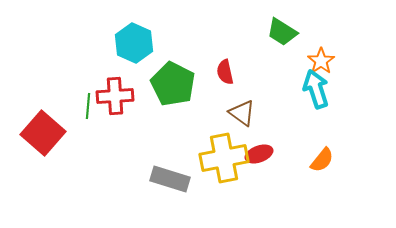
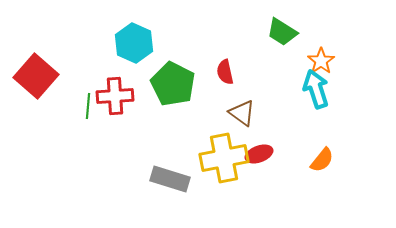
red square: moved 7 px left, 57 px up
